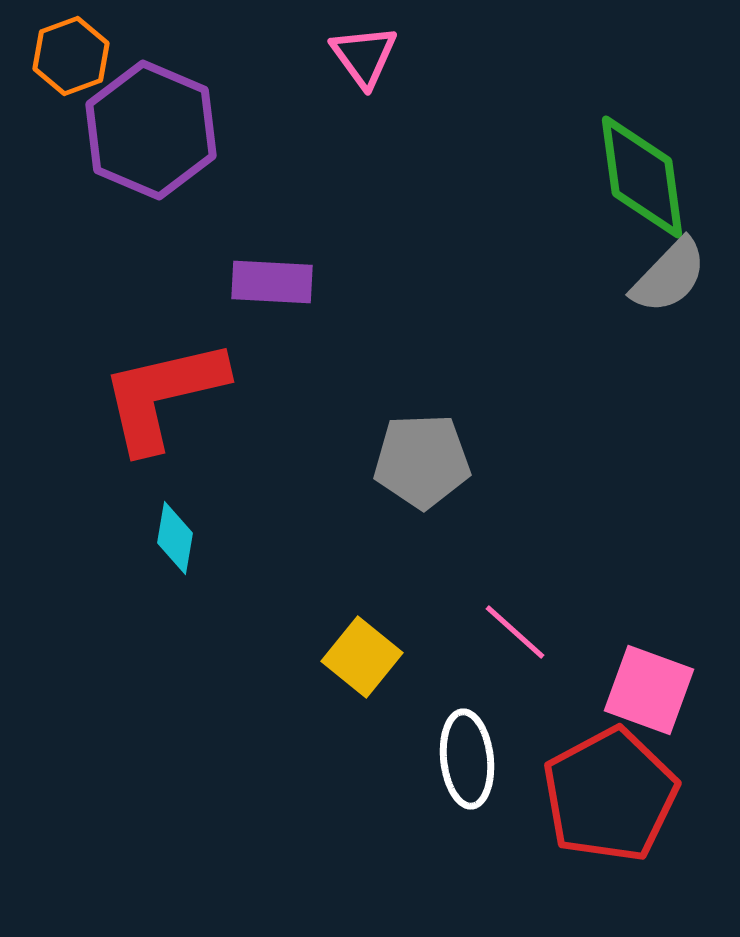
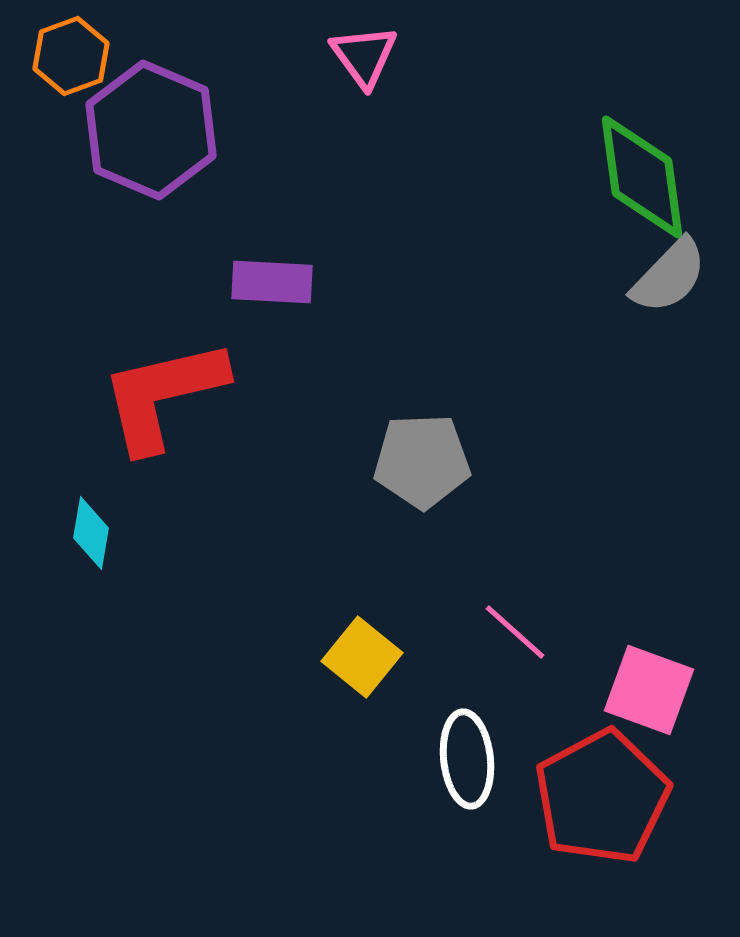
cyan diamond: moved 84 px left, 5 px up
red pentagon: moved 8 px left, 2 px down
